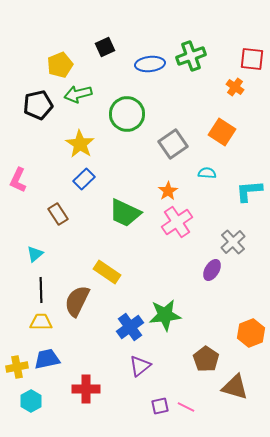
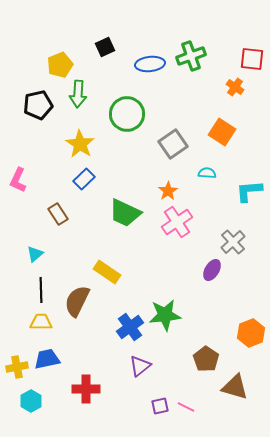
green arrow: rotated 72 degrees counterclockwise
